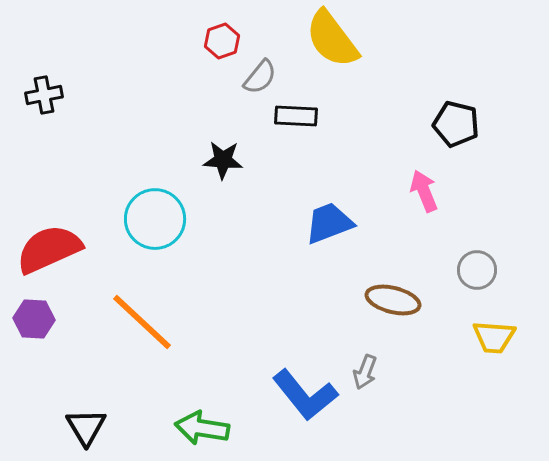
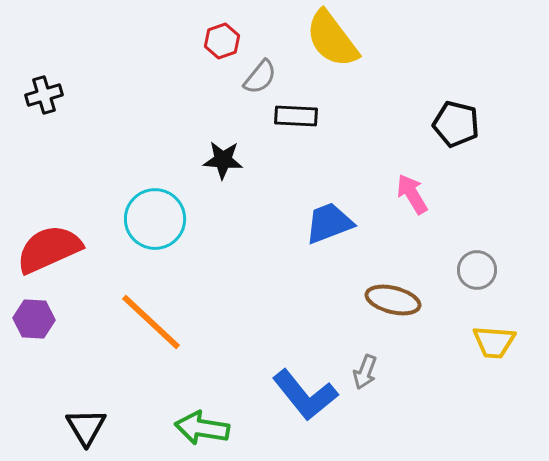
black cross: rotated 6 degrees counterclockwise
pink arrow: moved 12 px left, 3 px down; rotated 9 degrees counterclockwise
orange line: moved 9 px right
yellow trapezoid: moved 5 px down
